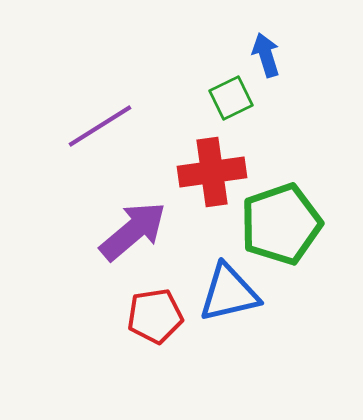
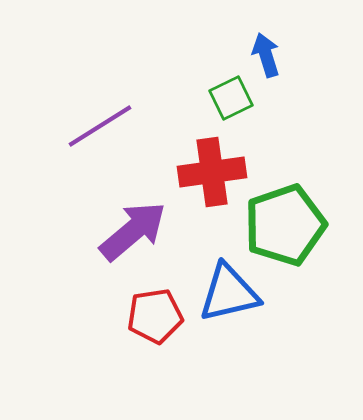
green pentagon: moved 4 px right, 1 px down
